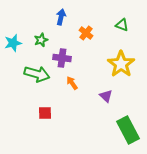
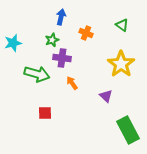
green triangle: rotated 16 degrees clockwise
orange cross: rotated 16 degrees counterclockwise
green star: moved 11 px right
